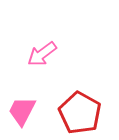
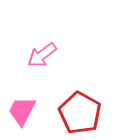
pink arrow: moved 1 px down
